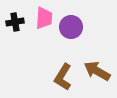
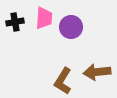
brown arrow: moved 1 px down; rotated 36 degrees counterclockwise
brown L-shape: moved 4 px down
